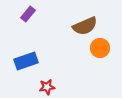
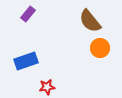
brown semicircle: moved 5 px right, 5 px up; rotated 75 degrees clockwise
